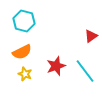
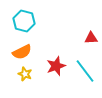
red triangle: moved 2 px down; rotated 32 degrees clockwise
